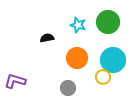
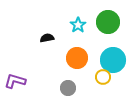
cyan star: rotated 21 degrees clockwise
